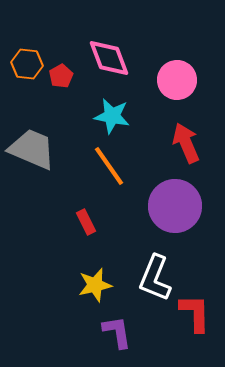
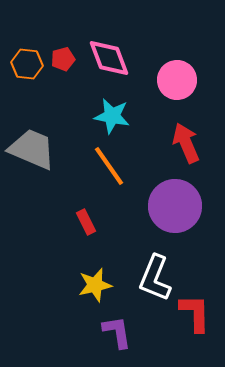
red pentagon: moved 2 px right, 17 px up; rotated 15 degrees clockwise
